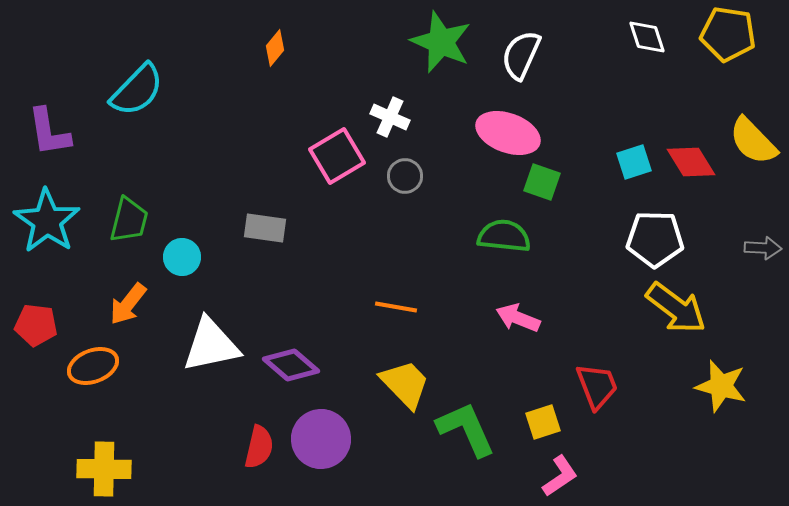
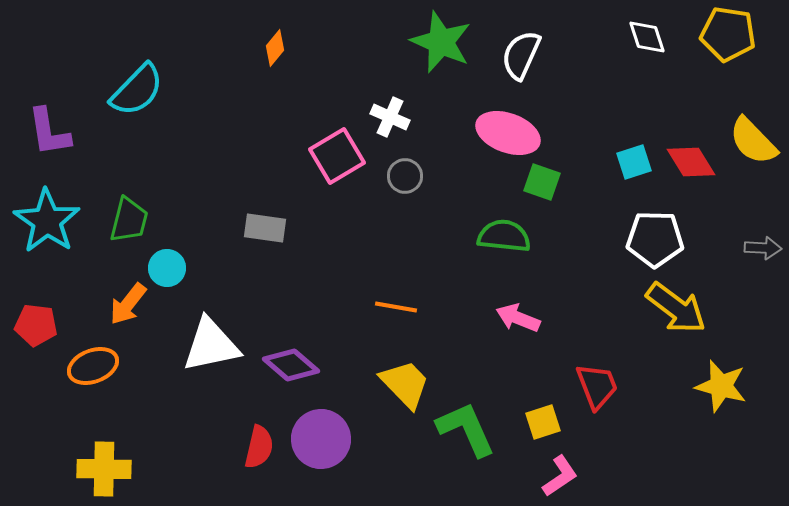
cyan circle: moved 15 px left, 11 px down
